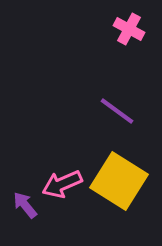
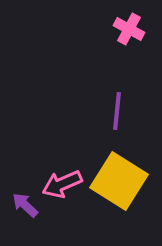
purple line: rotated 60 degrees clockwise
purple arrow: rotated 8 degrees counterclockwise
